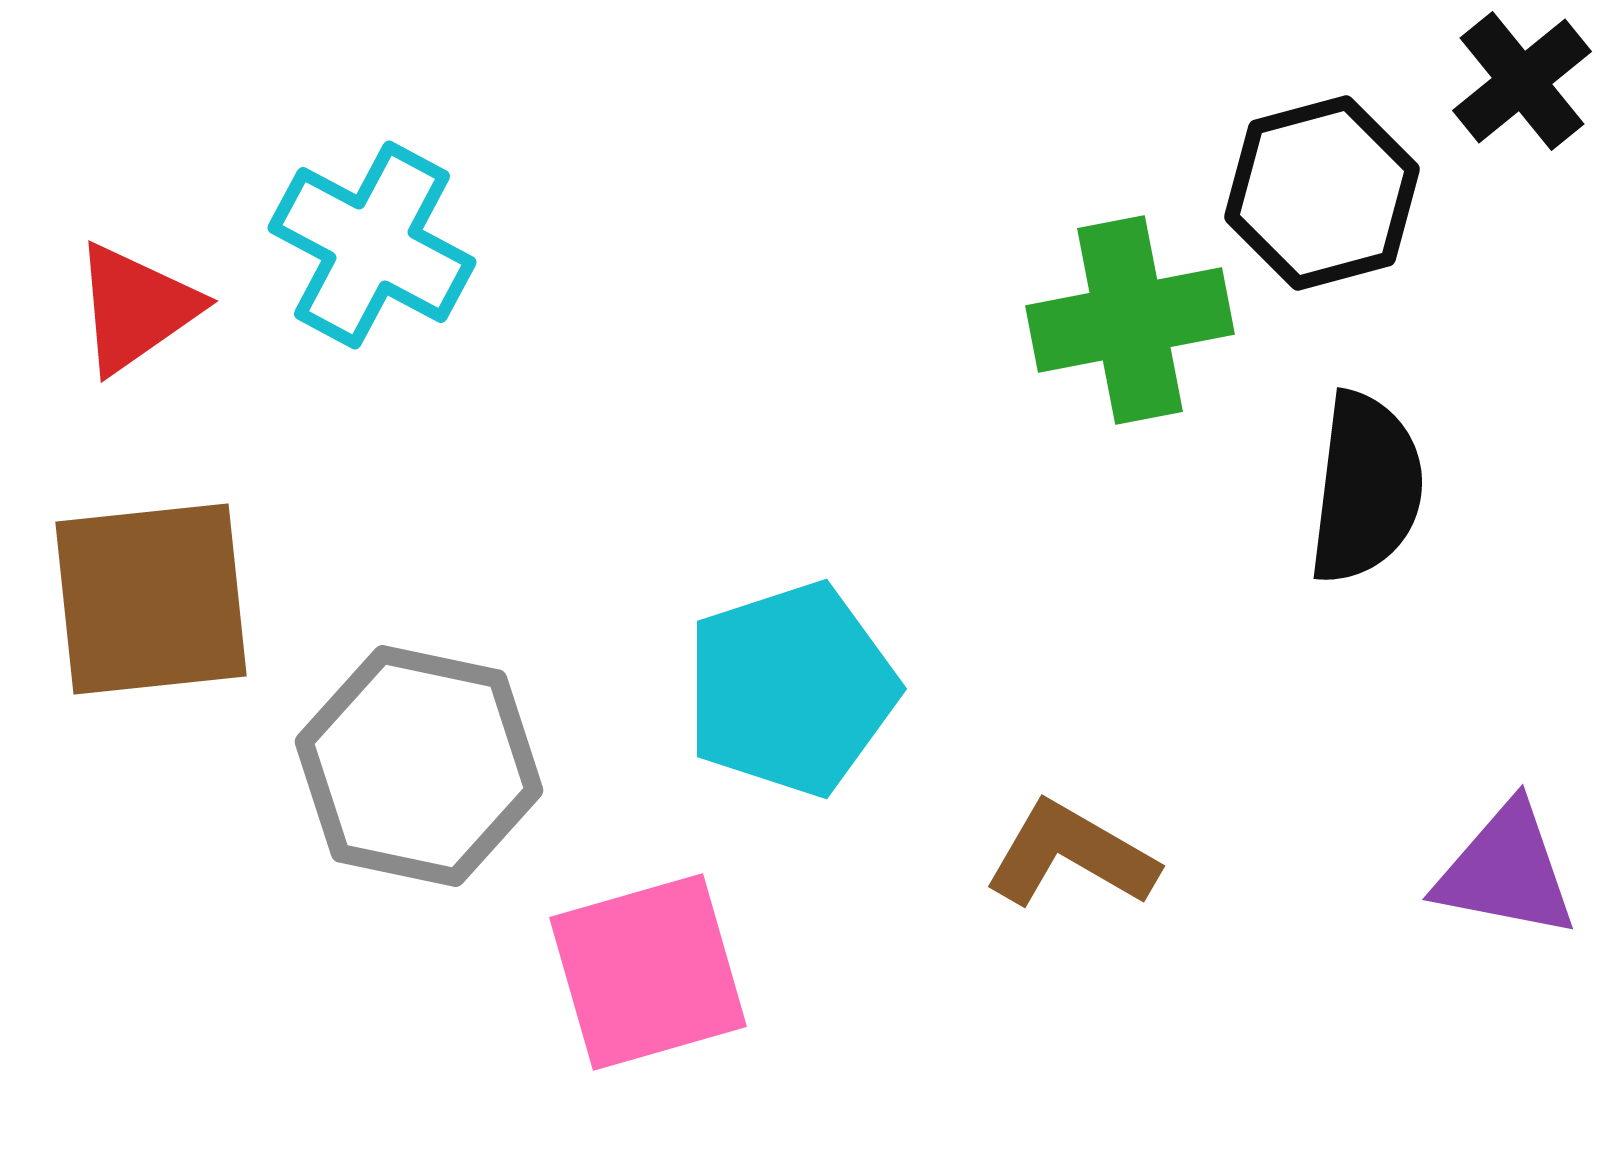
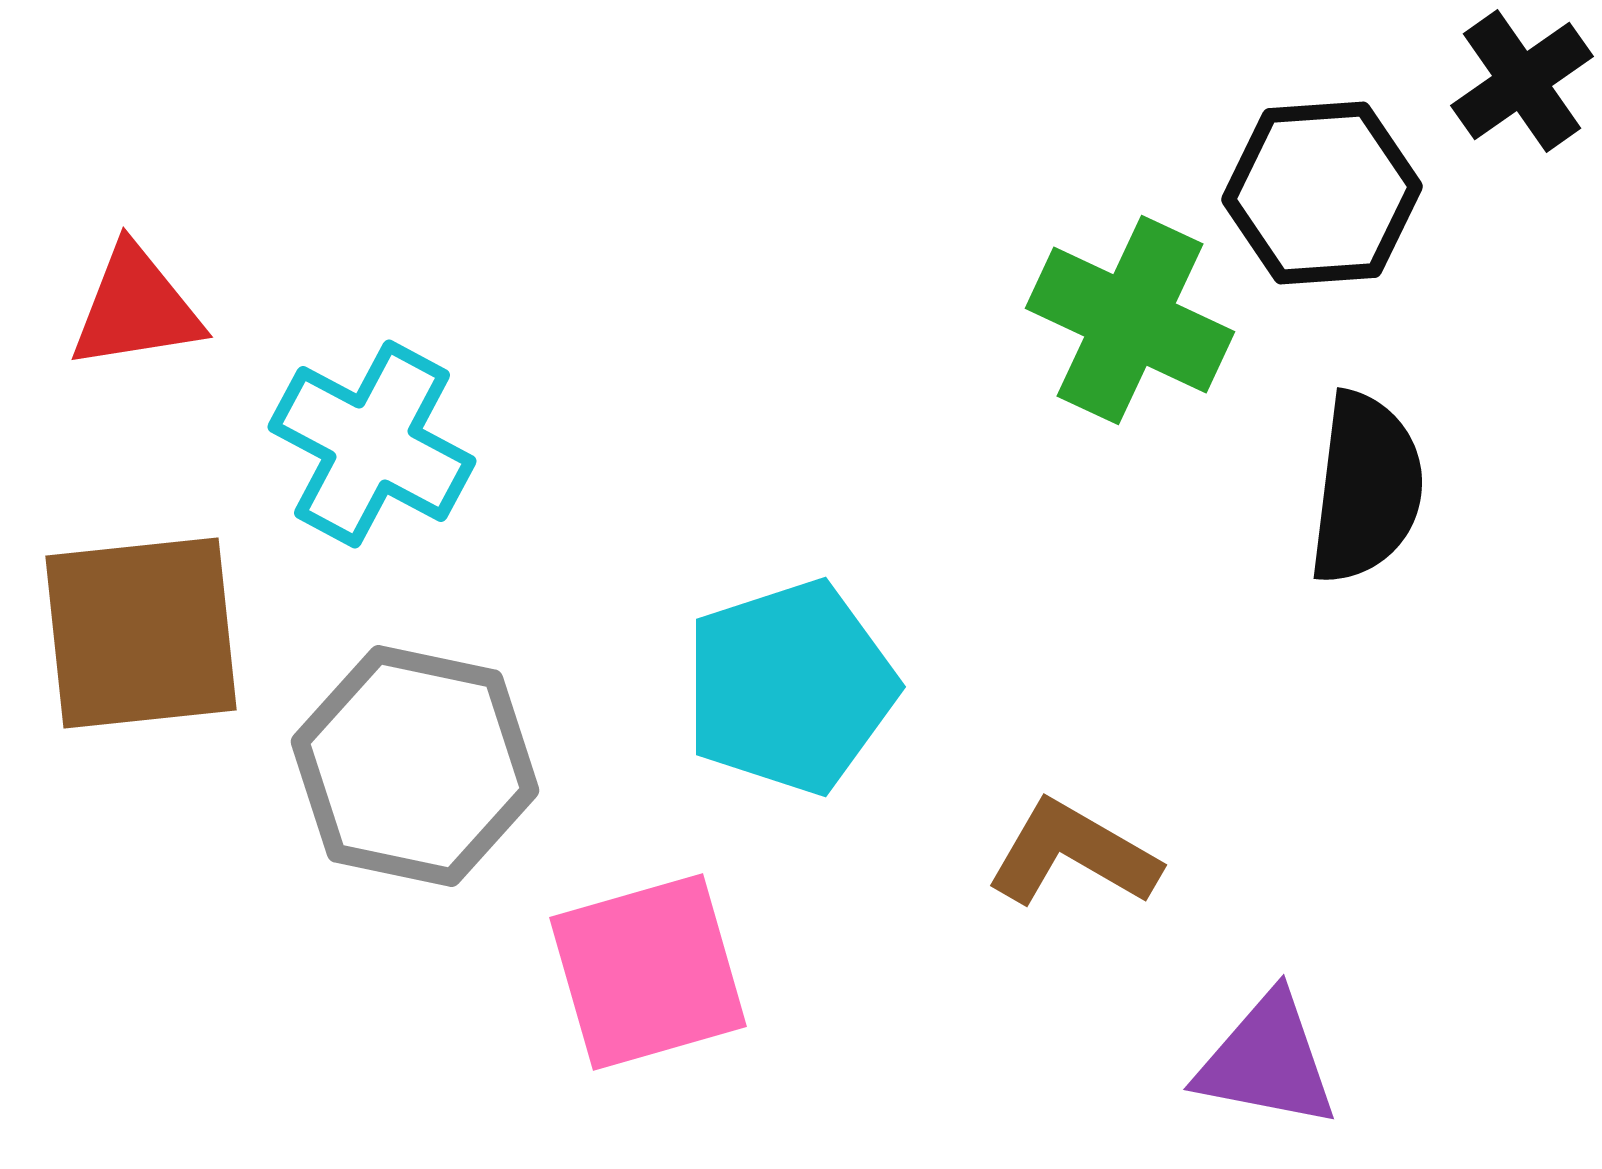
black cross: rotated 4 degrees clockwise
black hexagon: rotated 11 degrees clockwise
cyan cross: moved 199 px down
red triangle: rotated 26 degrees clockwise
green cross: rotated 36 degrees clockwise
brown square: moved 10 px left, 34 px down
cyan pentagon: moved 1 px left, 2 px up
gray hexagon: moved 4 px left
brown L-shape: moved 2 px right, 1 px up
purple triangle: moved 239 px left, 190 px down
